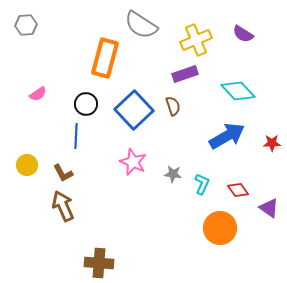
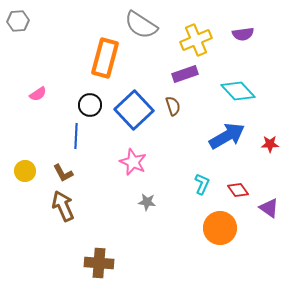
gray hexagon: moved 8 px left, 4 px up
purple semicircle: rotated 40 degrees counterclockwise
black circle: moved 4 px right, 1 px down
red star: moved 2 px left, 1 px down
yellow circle: moved 2 px left, 6 px down
gray star: moved 26 px left, 28 px down
